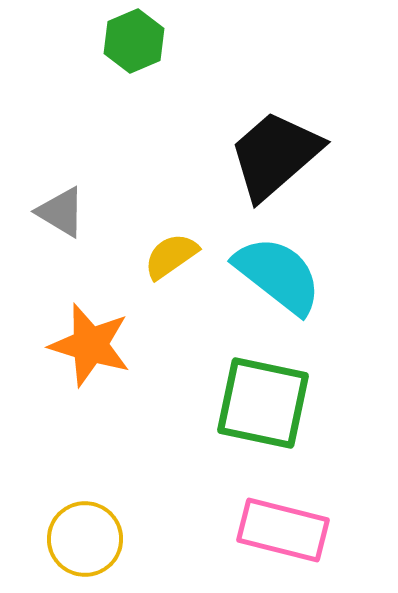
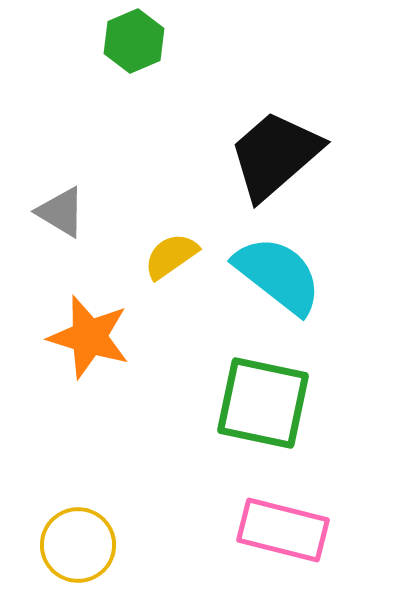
orange star: moved 1 px left, 8 px up
yellow circle: moved 7 px left, 6 px down
